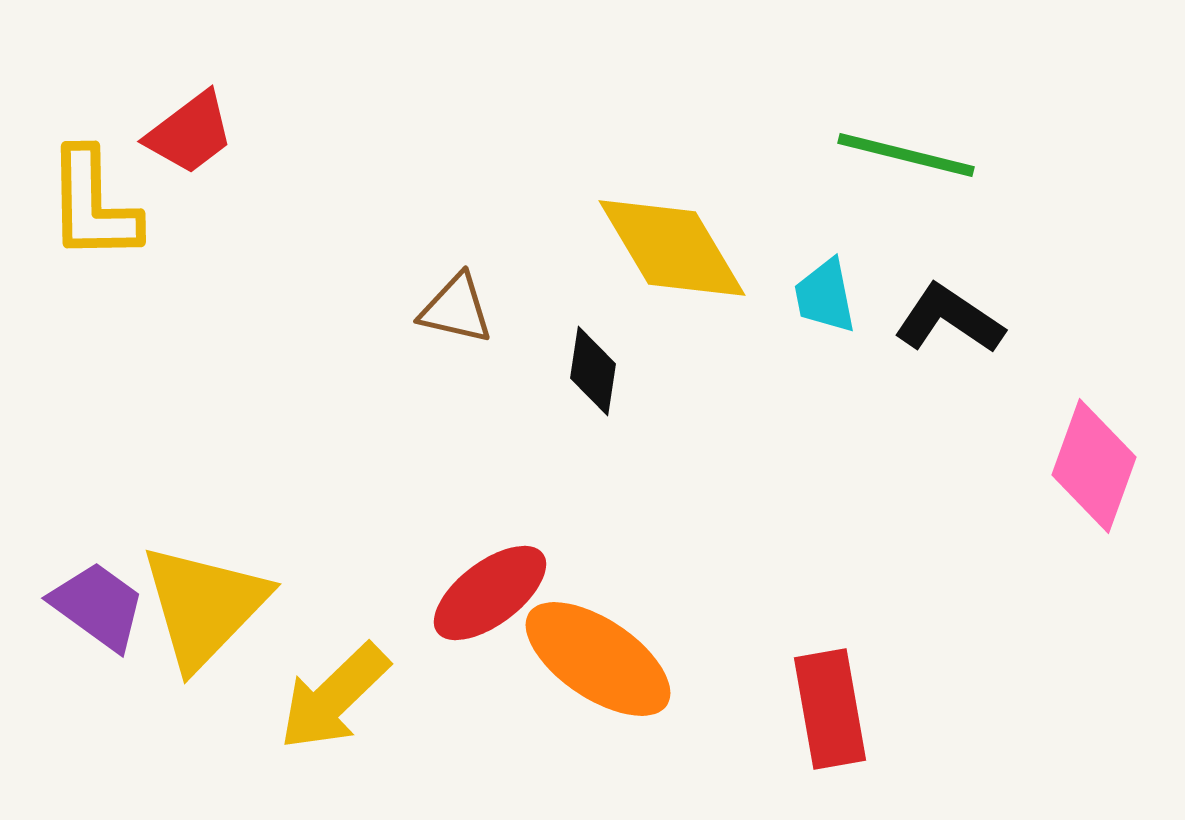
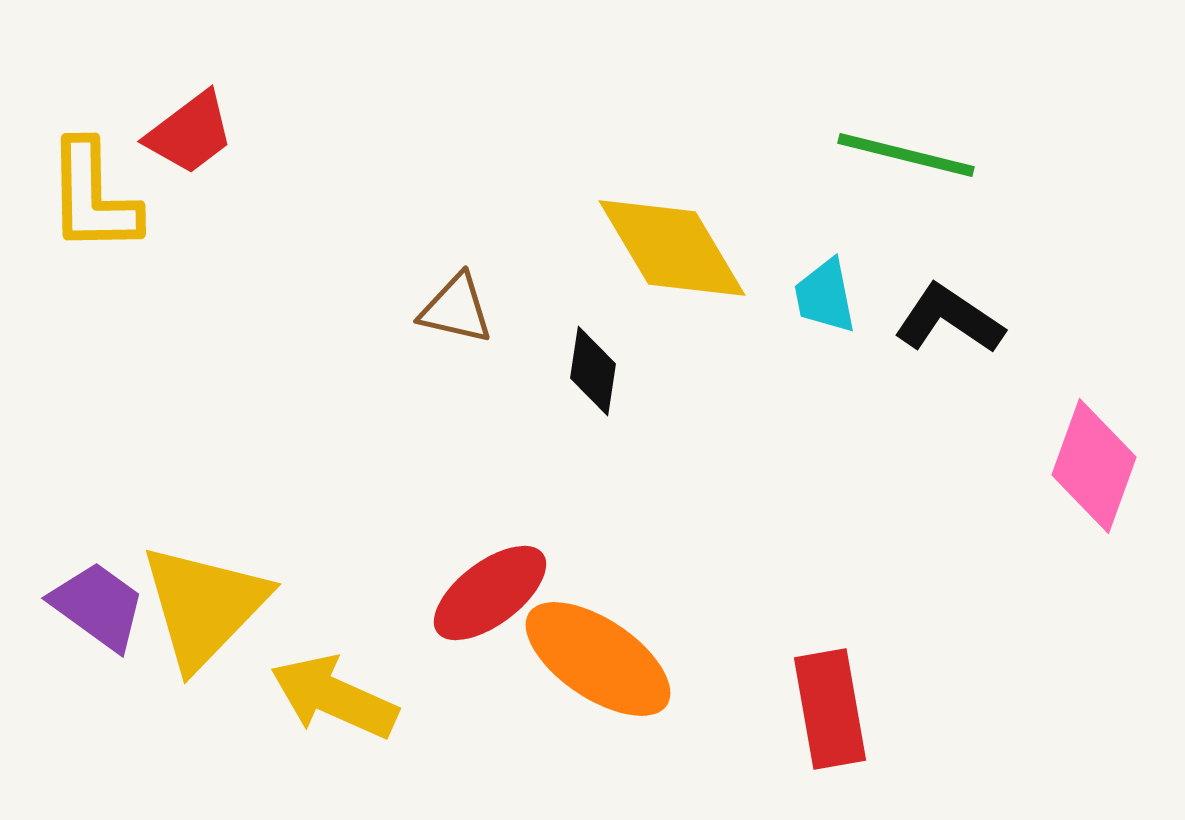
yellow L-shape: moved 8 px up
yellow arrow: rotated 68 degrees clockwise
